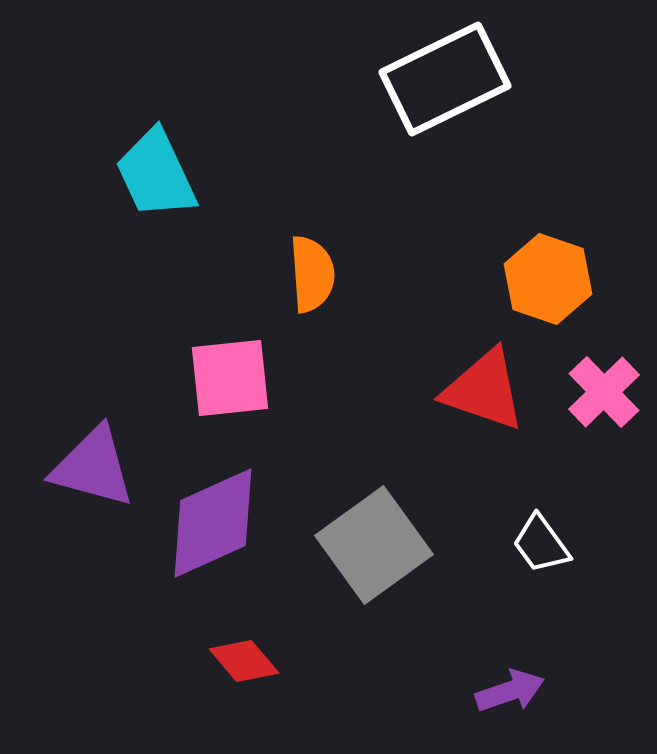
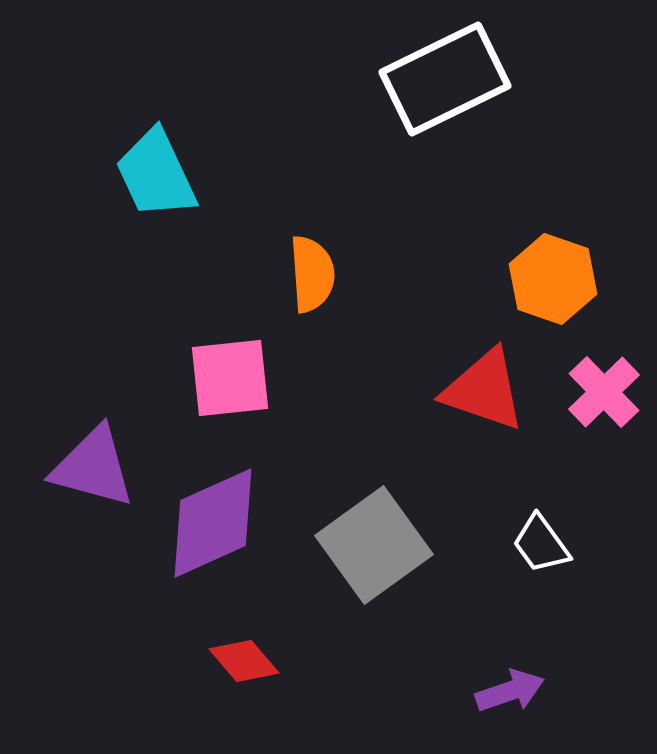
orange hexagon: moved 5 px right
